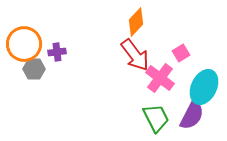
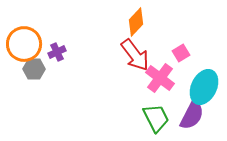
purple cross: rotated 18 degrees counterclockwise
